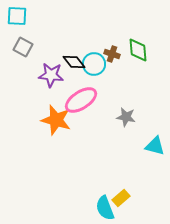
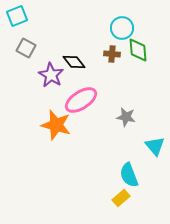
cyan square: rotated 25 degrees counterclockwise
gray square: moved 3 px right, 1 px down
brown cross: rotated 14 degrees counterclockwise
cyan circle: moved 28 px right, 36 px up
purple star: rotated 25 degrees clockwise
orange star: moved 5 px down
cyan triangle: rotated 35 degrees clockwise
cyan semicircle: moved 24 px right, 33 px up
